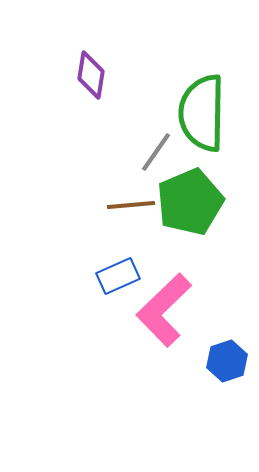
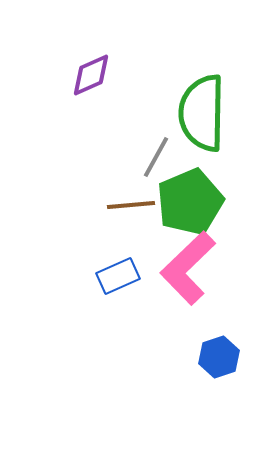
purple diamond: rotated 57 degrees clockwise
gray line: moved 5 px down; rotated 6 degrees counterclockwise
pink L-shape: moved 24 px right, 42 px up
blue hexagon: moved 8 px left, 4 px up
